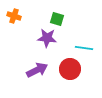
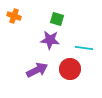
purple star: moved 3 px right, 2 px down
